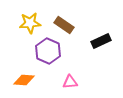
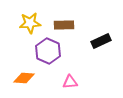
brown rectangle: rotated 36 degrees counterclockwise
orange diamond: moved 2 px up
